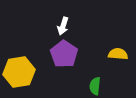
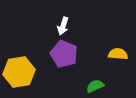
purple pentagon: rotated 12 degrees counterclockwise
green semicircle: rotated 60 degrees clockwise
